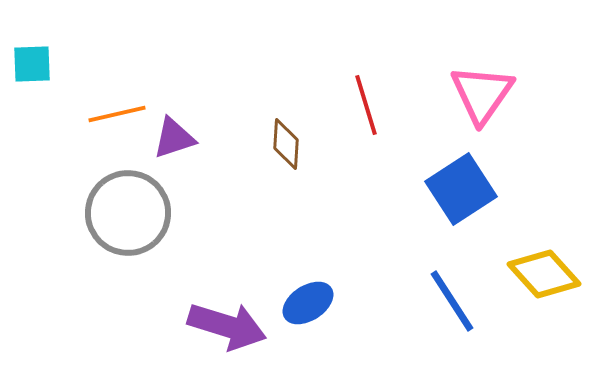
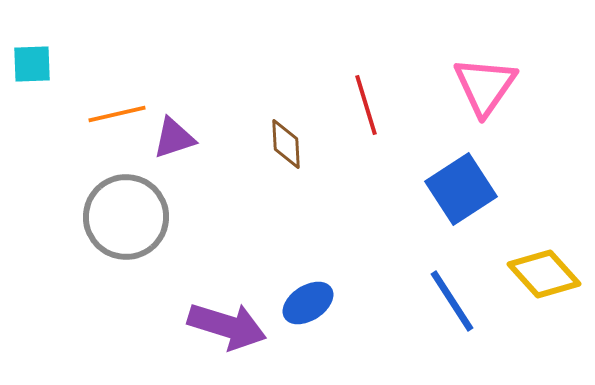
pink triangle: moved 3 px right, 8 px up
brown diamond: rotated 6 degrees counterclockwise
gray circle: moved 2 px left, 4 px down
